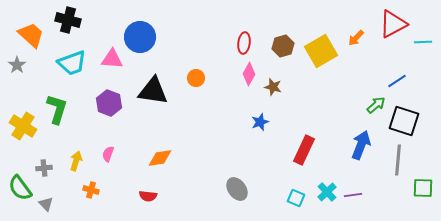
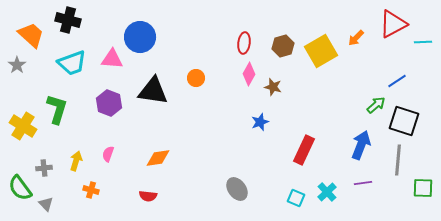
orange diamond: moved 2 px left
purple line: moved 10 px right, 12 px up
